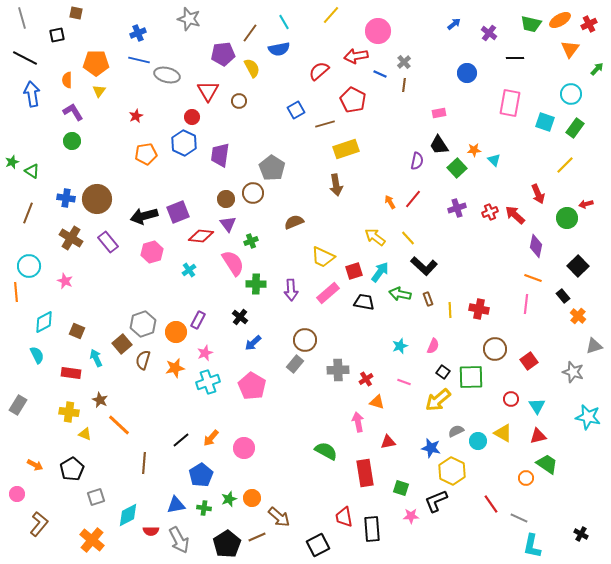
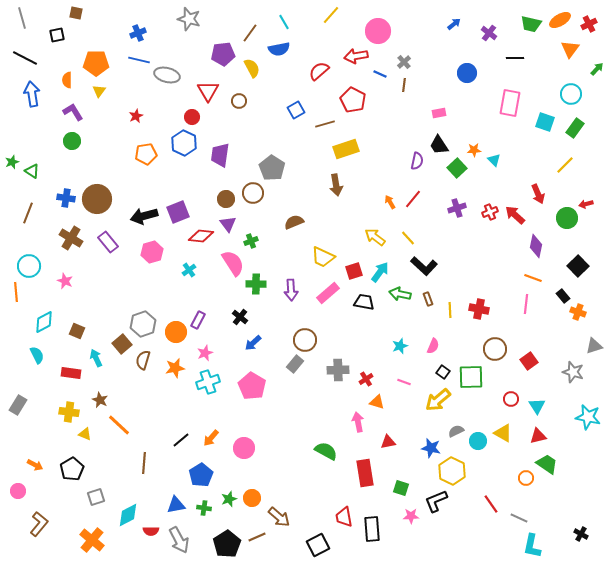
orange cross at (578, 316): moved 4 px up; rotated 21 degrees counterclockwise
pink circle at (17, 494): moved 1 px right, 3 px up
